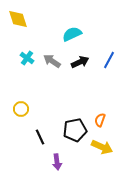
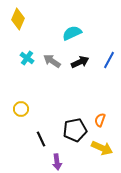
yellow diamond: rotated 40 degrees clockwise
cyan semicircle: moved 1 px up
black line: moved 1 px right, 2 px down
yellow arrow: moved 1 px down
